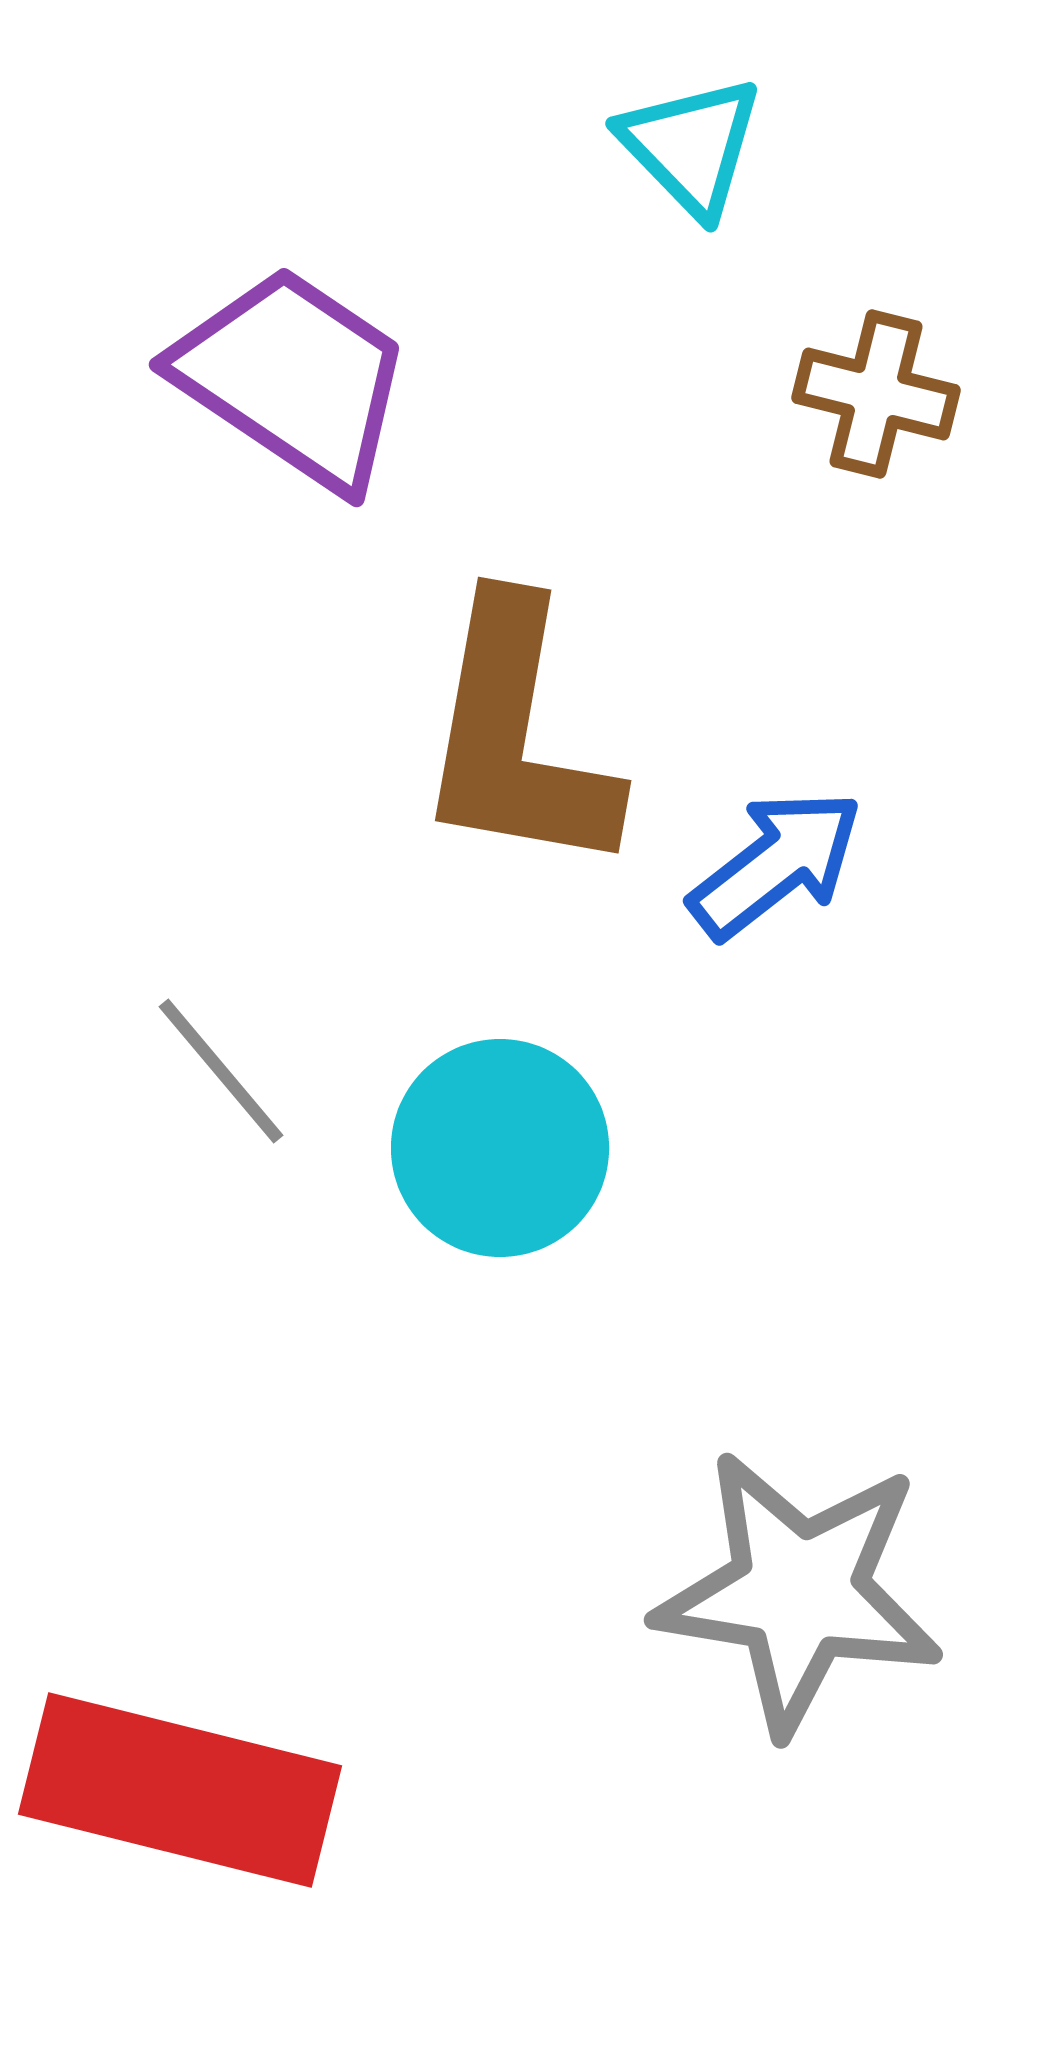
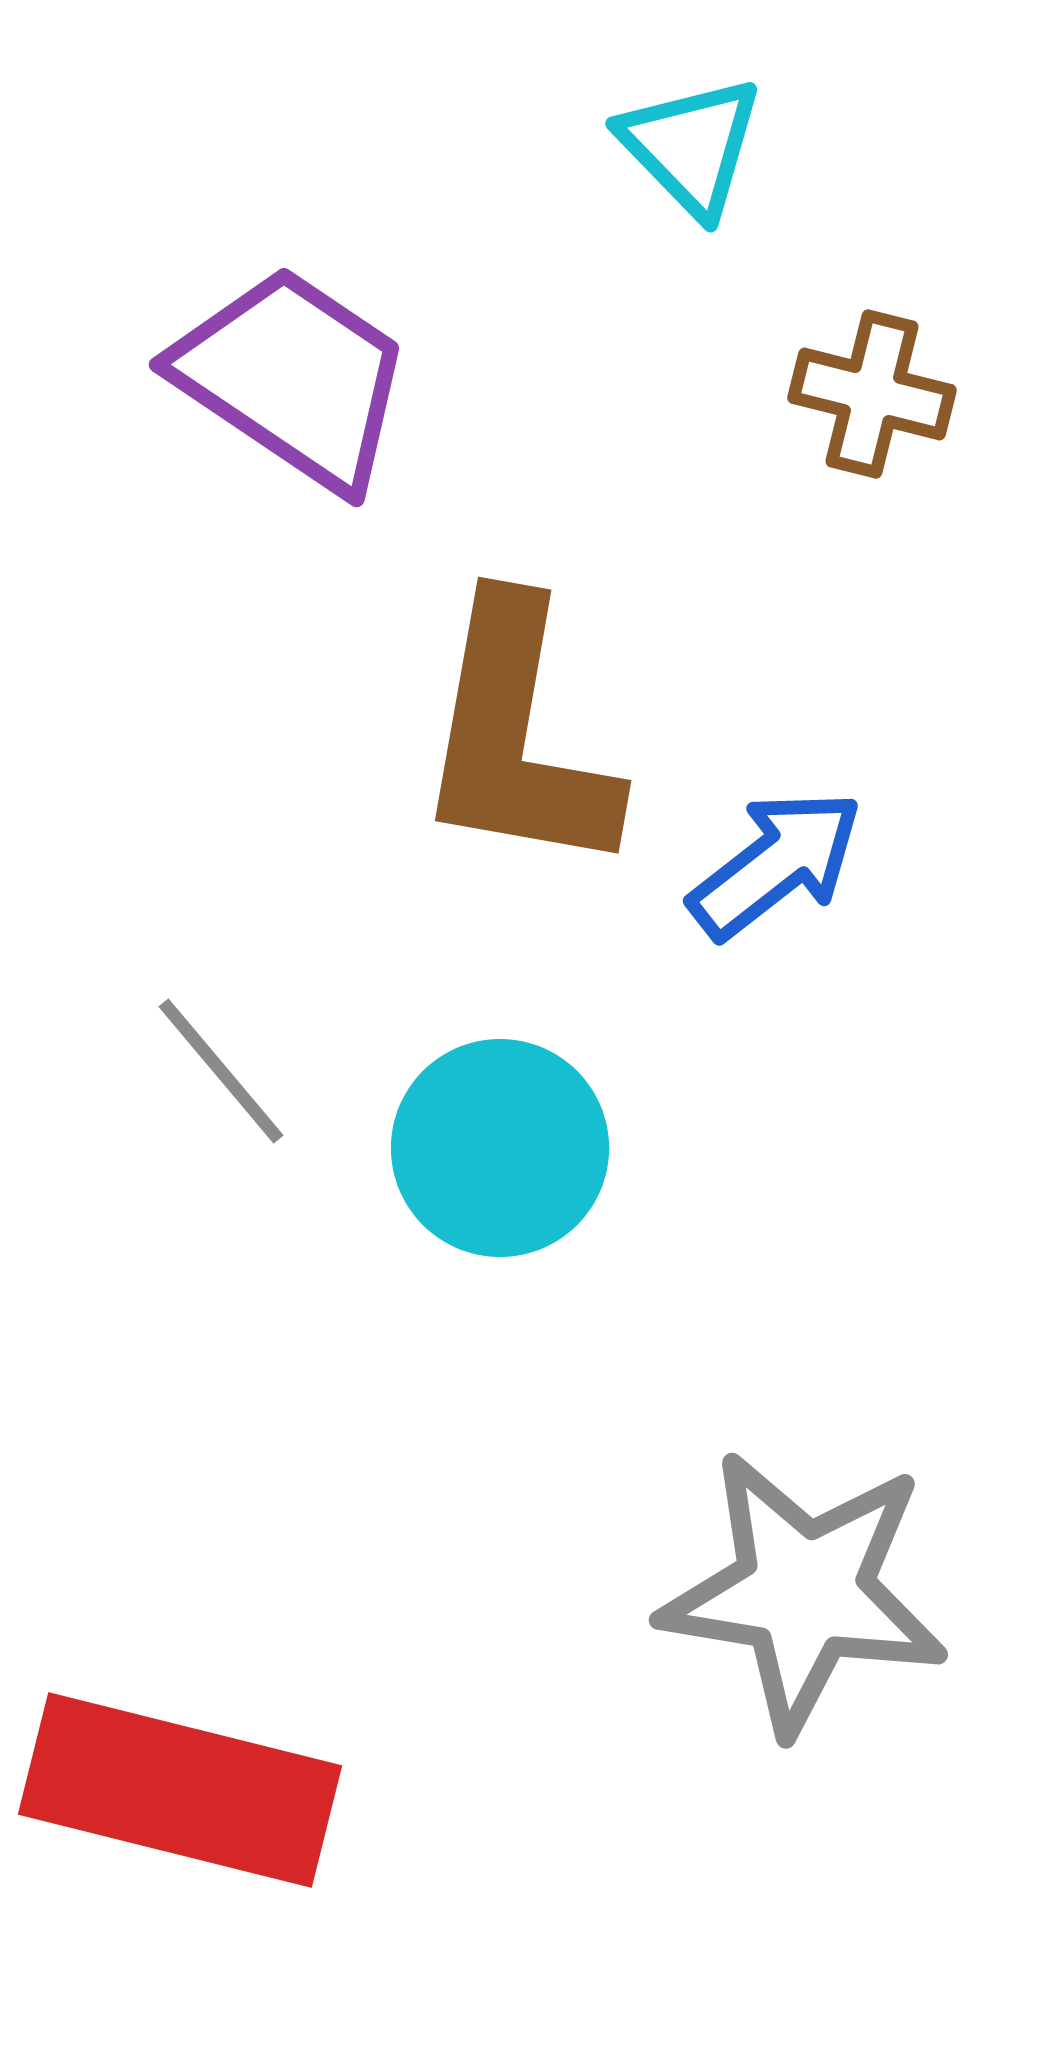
brown cross: moved 4 px left
gray star: moved 5 px right
